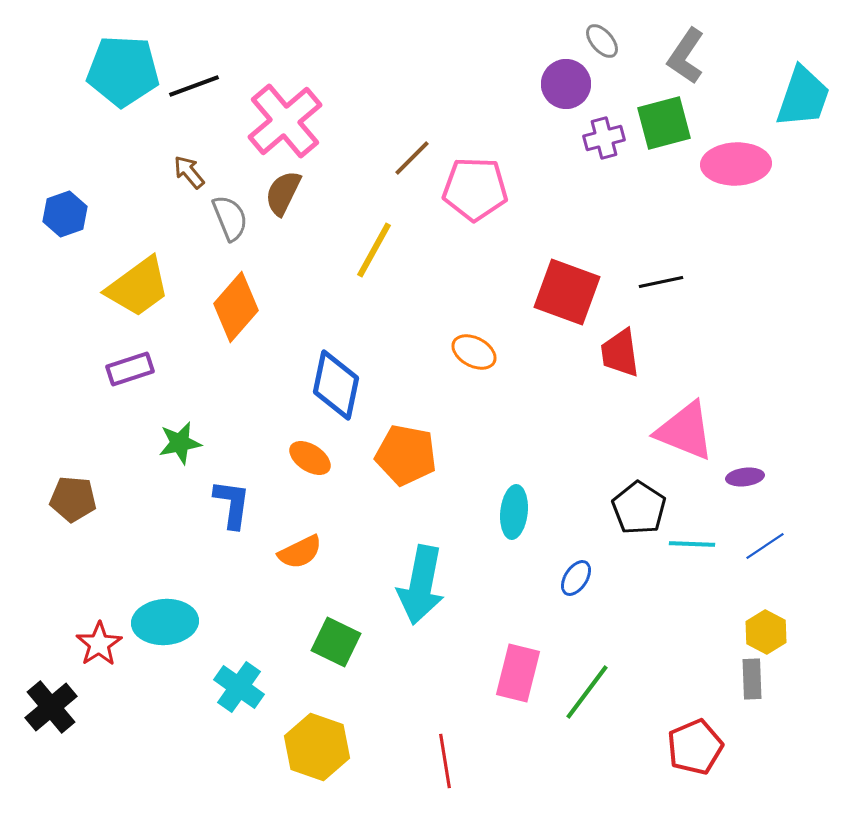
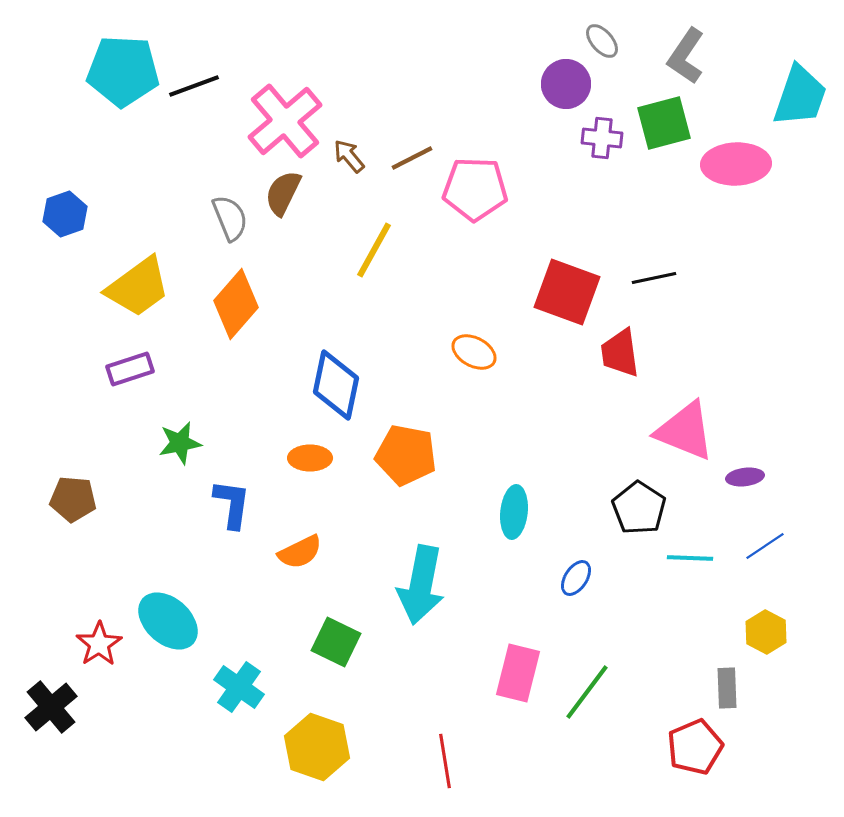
cyan trapezoid at (803, 97): moved 3 px left, 1 px up
purple cross at (604, 138): moved 2 px left; rotated 21 degrees clockwise
brown line at (412, 158): rotated 18 degrees clockwise
brown arrow at (189, 172): moved 160 px right, 16 px up
black line at (661, 282): moved 7 px left, 4 px up
orange diamond at (236, 307): moved 3 px up
orange ellipse at (310, 458): rotated 33 degrees counterclockwise
cyan line at (692, 544): moved 2 px left, 14 px down
cyan ellipse at (165, 622): moved 3 px right, 1 px up; rotated 46 degrees clockwise
gray rectangle at (752, 679): moved 25 px left, 9 px down
